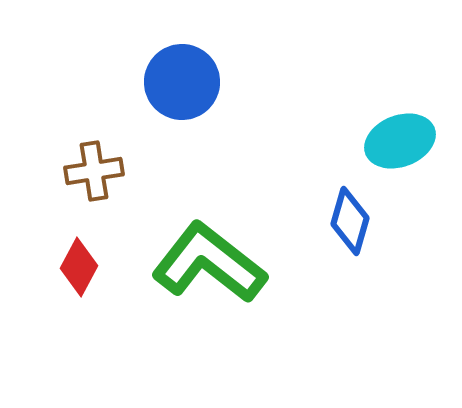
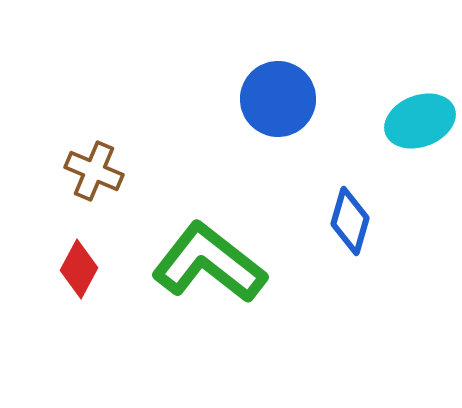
blue circle: moved 96 px right, 17 px down
cyan ellipse: moved 20 px right, 20 px up
brown cross: rotated 32 degrees clockwise
red diamond: moved 2 px down
